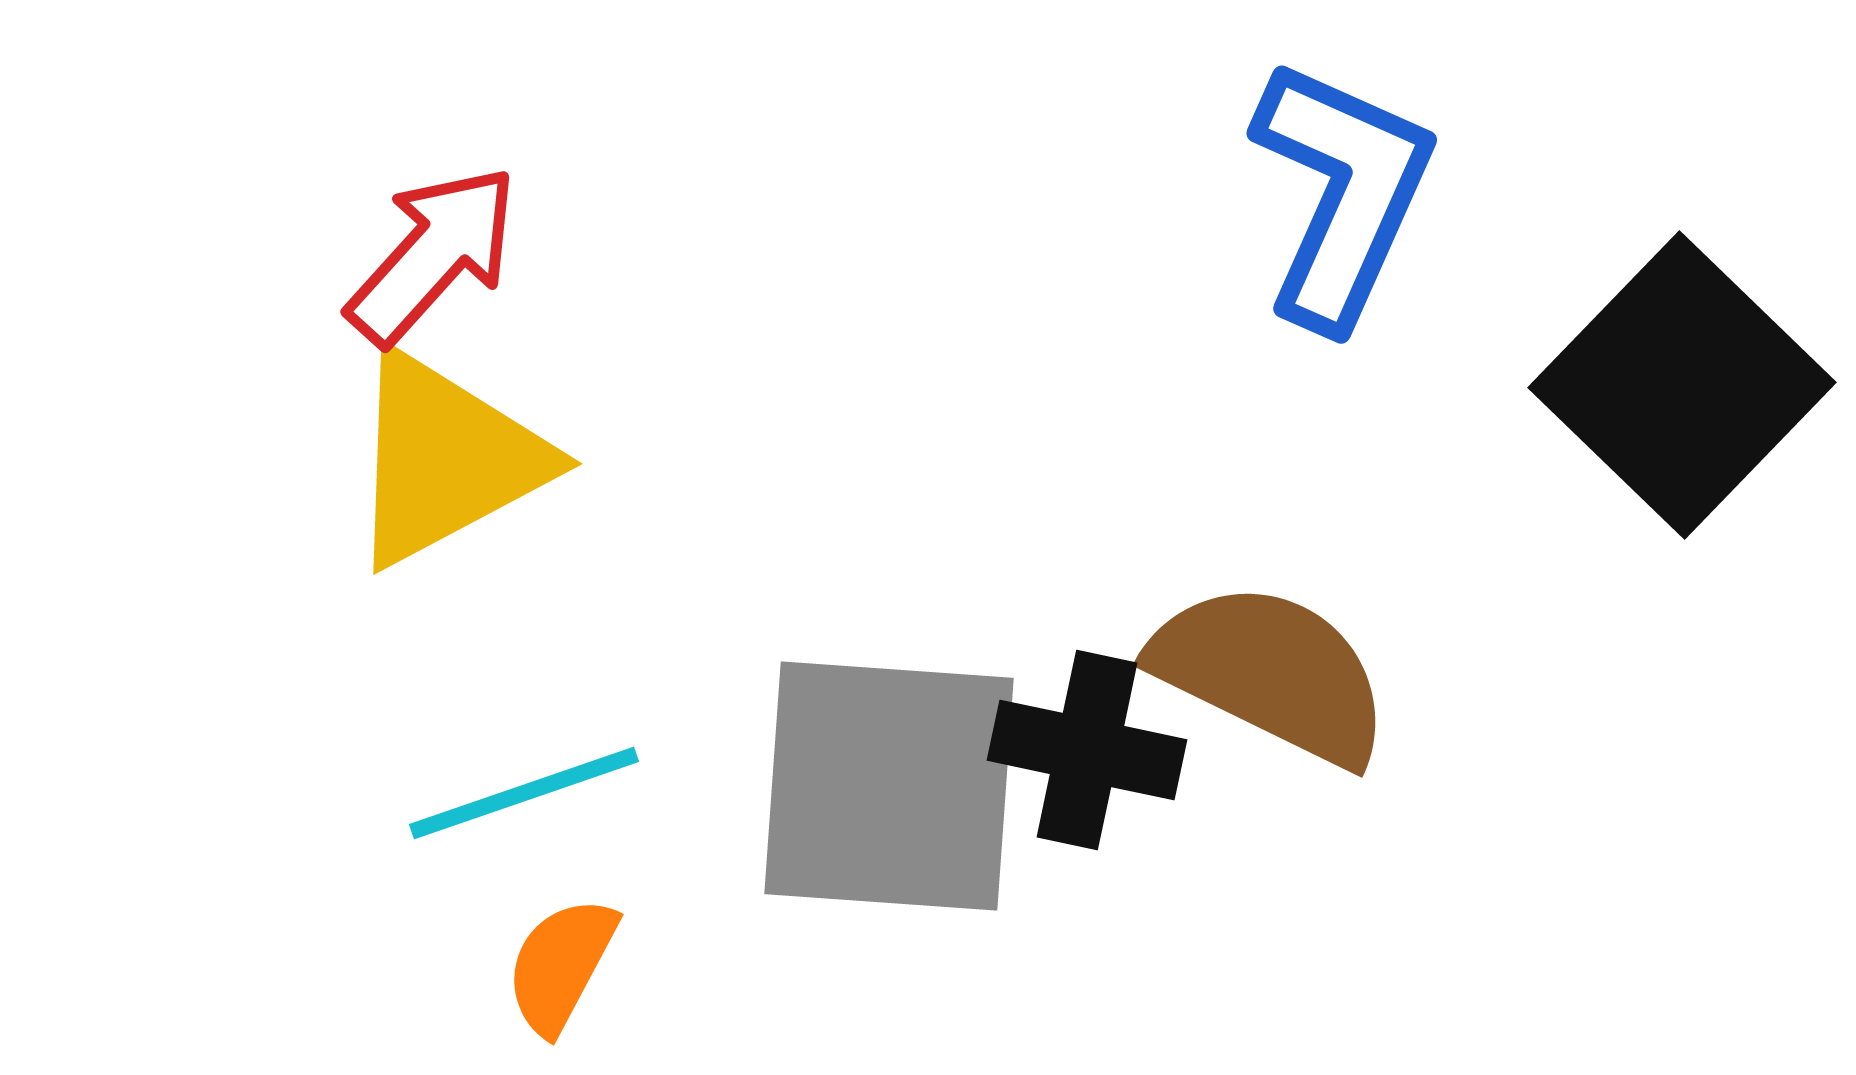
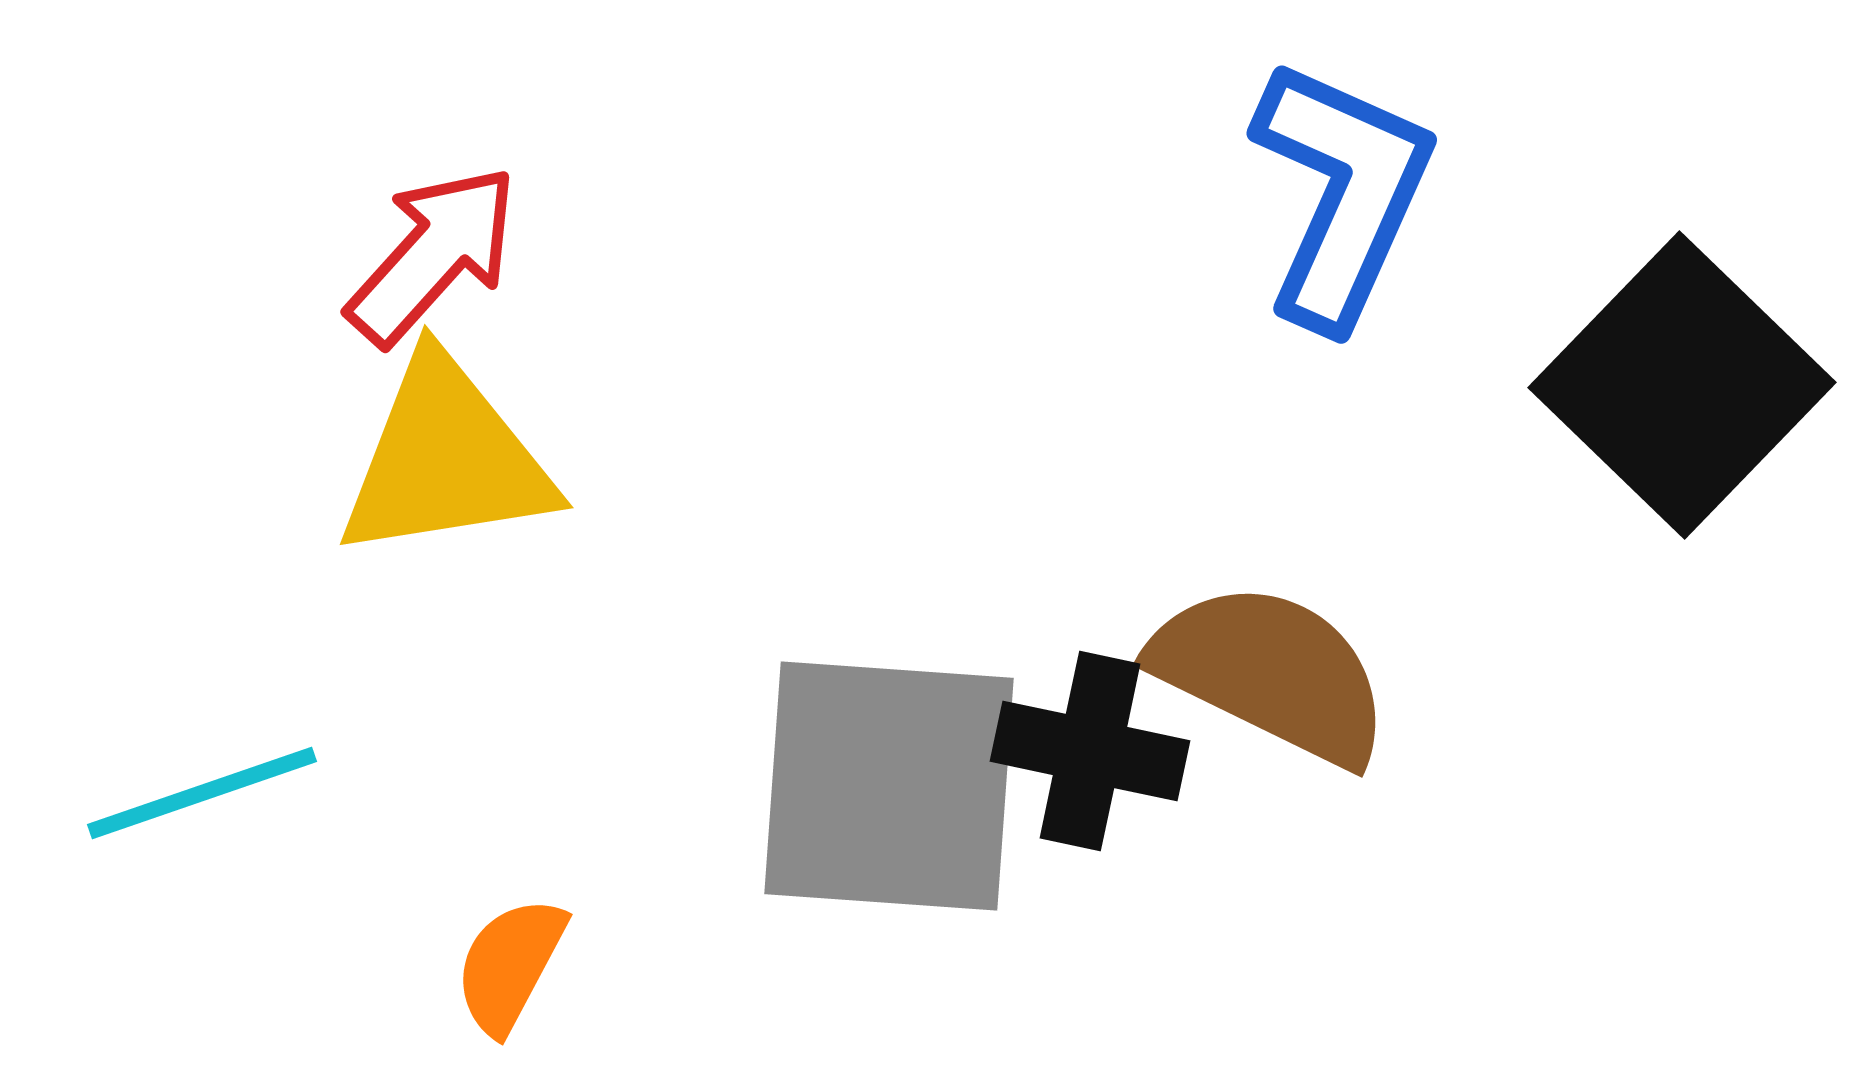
yellow triangle: rotated 19 degrees clockwise
black cross: moved 3 px right, 1 px down
cyan line: moved 322 px left
orange semicircle: moved 51 px left
